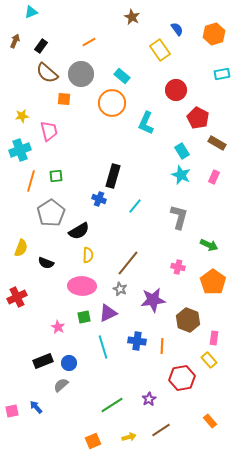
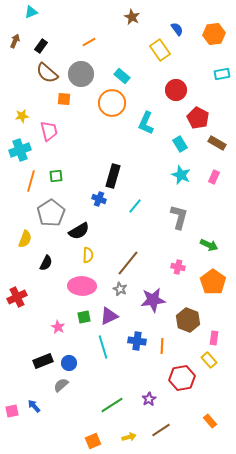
orange hexagon at (214, 34): rotated 10 degrees clockwise
cyan rectangle at (182, 151): moved 2 px left, 7 px up
yellow semicircle at (21, 248): moved 4 px right, 9 px up
black semicircle at (46, 263): rotated 84 degrees counterclockwise
purple triangle at (108, 313): moved 1 px right, 3 px down
blue arrow at (36, 407): moved 2 px left, 1 px up
